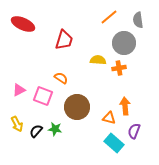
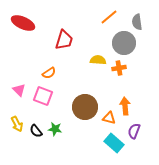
gray semicircle: moved 1 px left, 2 px down
red ellipse: moved 1 px up
orange semicircle: moved 12 px left, 5 px up; rotated 112 degrees clockwise
pink triangle: rotated 48 degrees counterclockwise
brown circle: moved 8 px right
black semicircle: rotated 80 degrees counterclockwise
